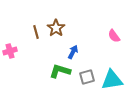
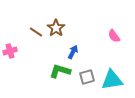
brown line: rotated 40 degrees counterclockwise
